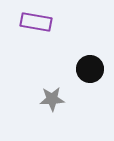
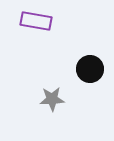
purple rectangle: moved 1 px up
